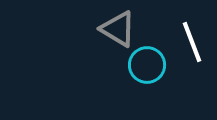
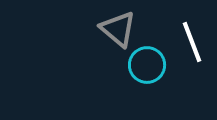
gray triangle: rotated 9 degrees clockwise
